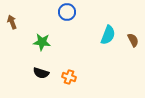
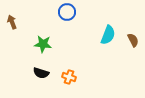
green star: moved 1 px right, 2 px down
